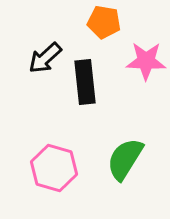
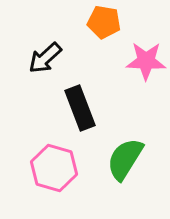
black rectangle: moved 5 px left, 26 px down; rotated 15 degrees counterclockwise
